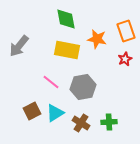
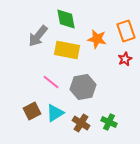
gray arrow: moved 19 px right, 10 px up
green cross: rotated 28 degrees clockwise
